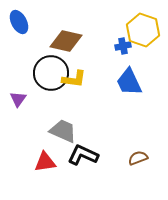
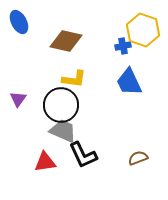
black circle: moved 10 px right, 32 px down
black L-shape: rotated 140 degrees counterclockwise
